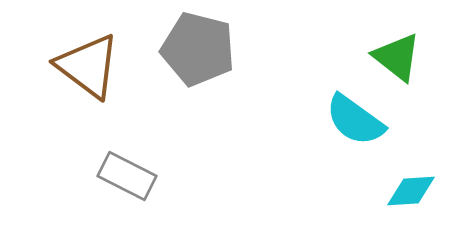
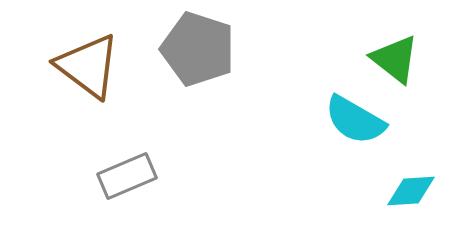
gray pentagon: rotated 4 degrees clockwise
green triangle: moved 2 px left, 2 px down
cyan semicircle: rotated 6 degrees counterclockwise
gray rectangle: rotated 50 degrees counterclockwise
